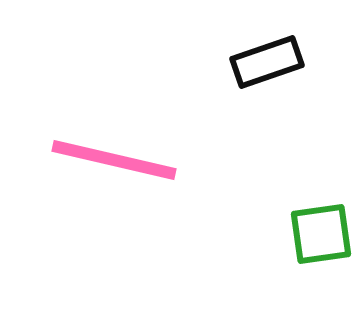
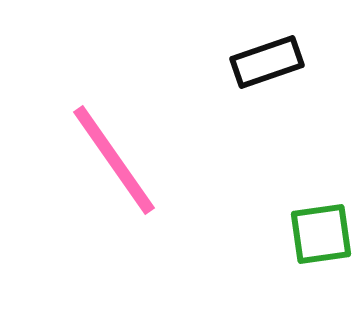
pink line: rotated 42 degrees clockwise
